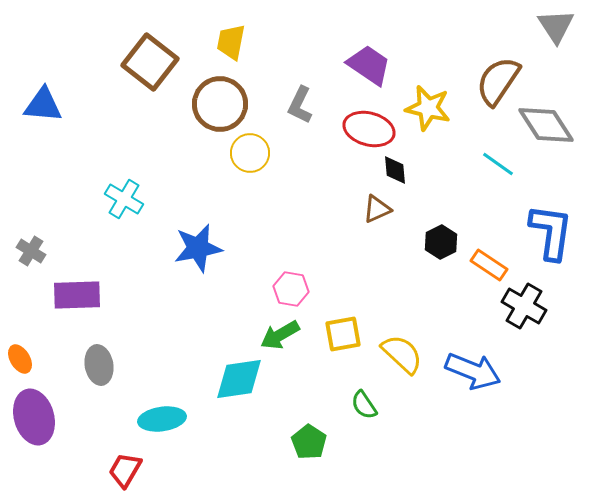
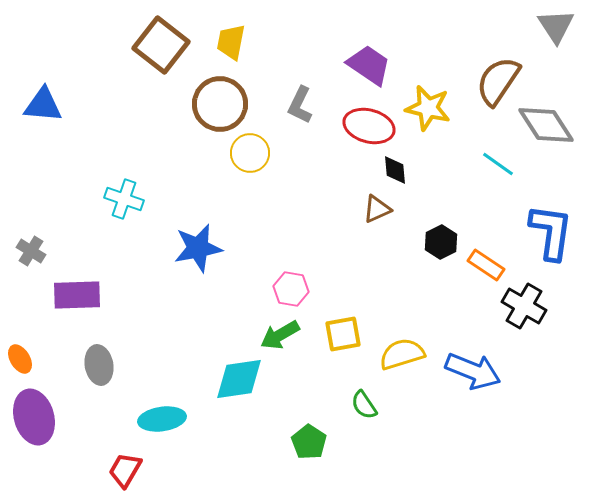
brown square: moved 11 px right, 17 px up
red ellipse: moved 3 px up
cyan cross: rotated 12 degrees counterclockwise
orange rectangle: moved 3 px left
yellow semicircle: rotated 60 degrees counterclockwise
